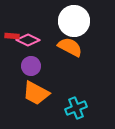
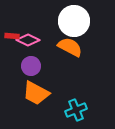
cyan cross: moved 2 px down
